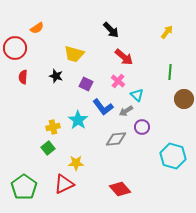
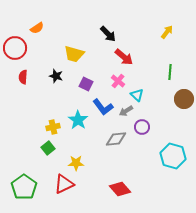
black arrow: moved 3 px left, 4 px down
